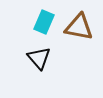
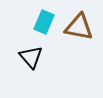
black triangle: moved 8 px left, 1 px up
